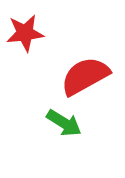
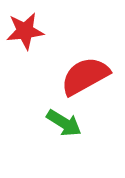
red star: moved 2 px up
